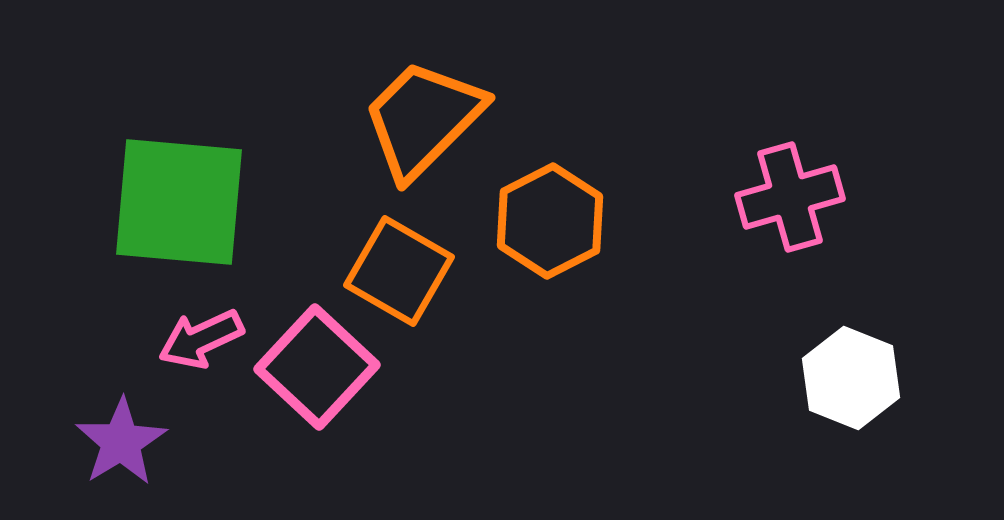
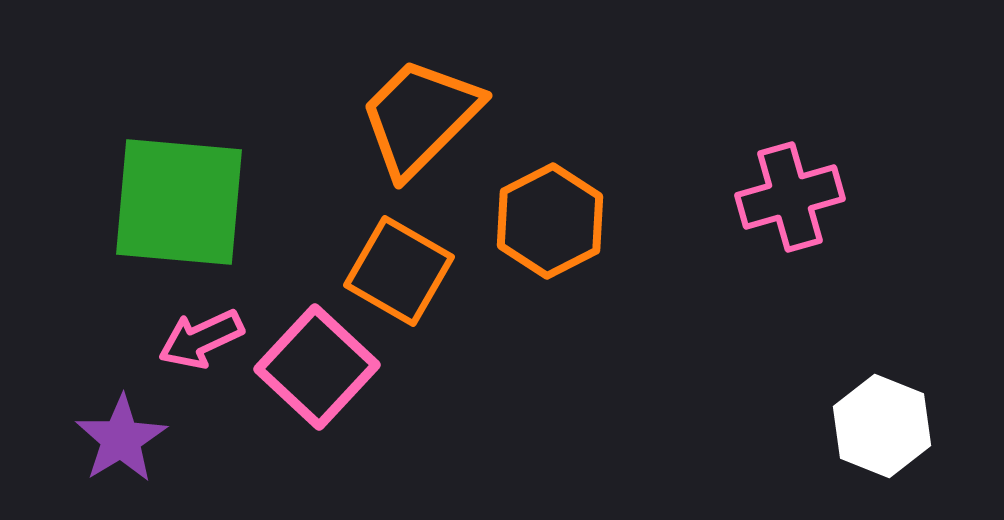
orange trapezoid: moved 3 px left, 2 px up
white hexagon: moved 31 px right, 48 px down
purple star: moved 3 px up
